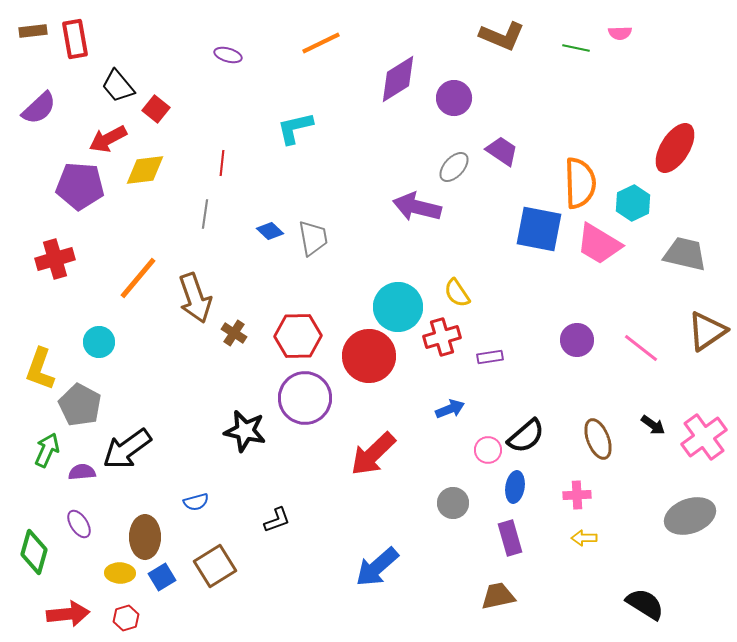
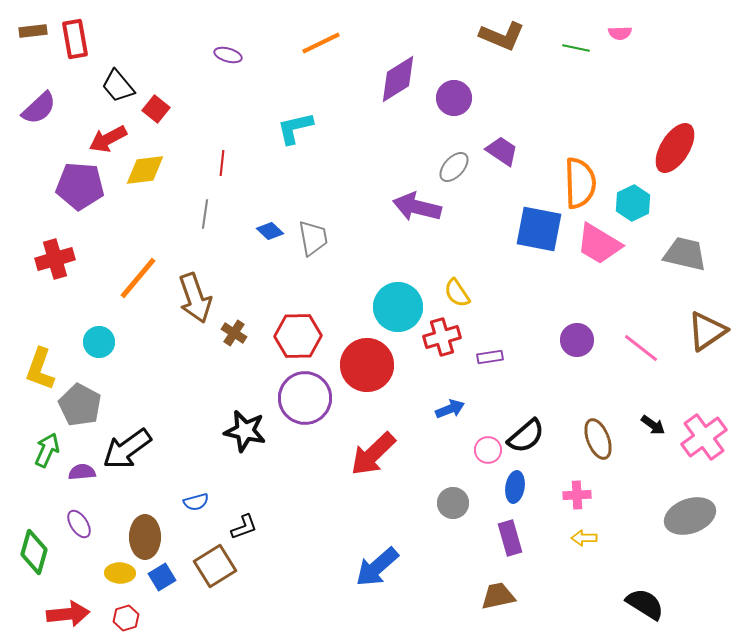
red circle at (369, 356): moved 2 px left, 9 px down
black L-shape at (277, 520): moved 33 px left, 7 px down
